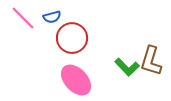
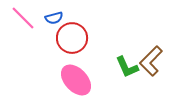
blue semicircle: moved 2 px right, 1 px down
brown L-shape: rotated 28 degrees clockwise
green L-shape: rotated 20 degrees clockwise
